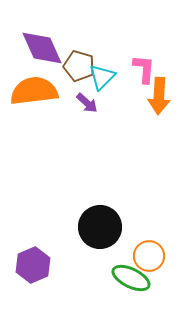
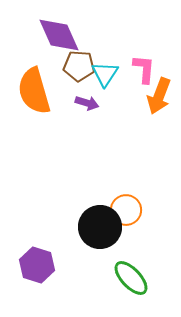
purple diamond: moved 17 px right, 13 px up
brown pentagon: rotated 12 degrees counterclockwise
cyan triangle: moved 3 px right, 3 px up; rotated 12 degrees counterclockwise
orange semicircle: rotated 99 degrees counterclockwise
orange arrow: rotated 18 degrees clockwise
purple arrow: rotated 25 degrees counterclockwise
orange circle: moved 23 px left, 46 px up
purple hexagon: moved 4 px right; rotated 20 degrees counterclockwise
green ellipse: rotated 21 degrees clockwise
